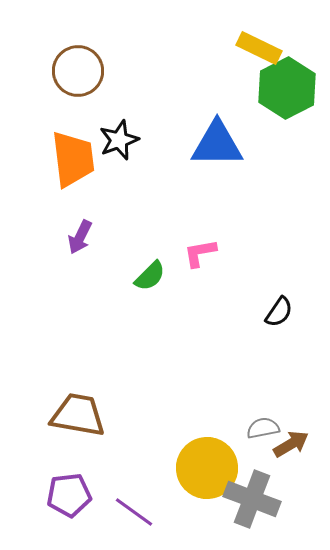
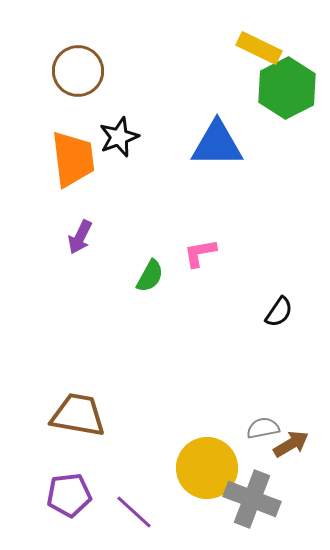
black star: moved 3 px up
green semicircle: rotated 16 degrees counterclockwise
purple line: rotated 6 degrees clockwise
